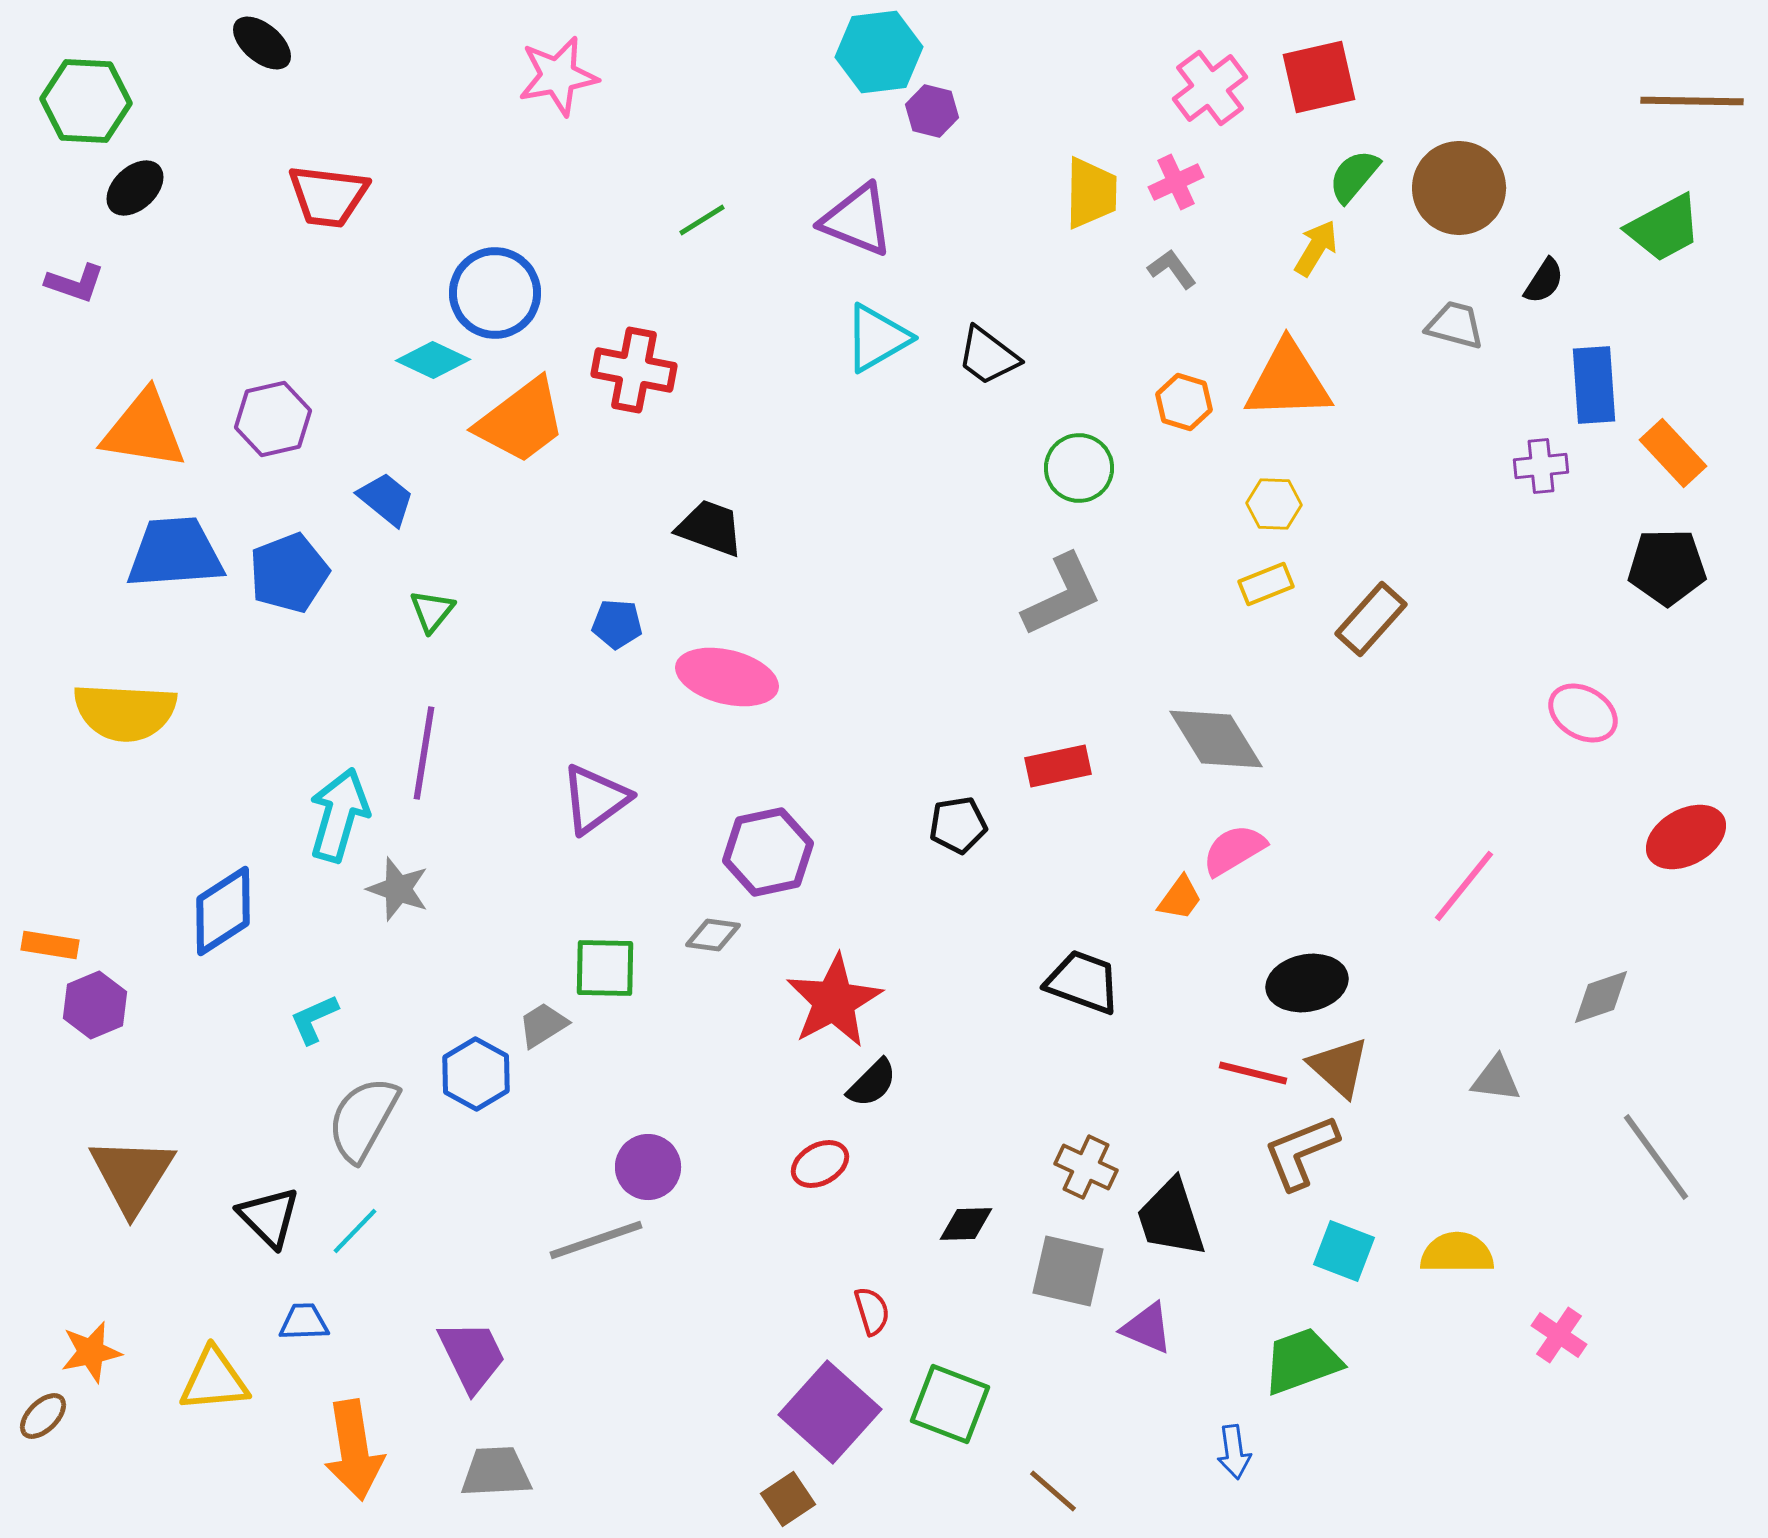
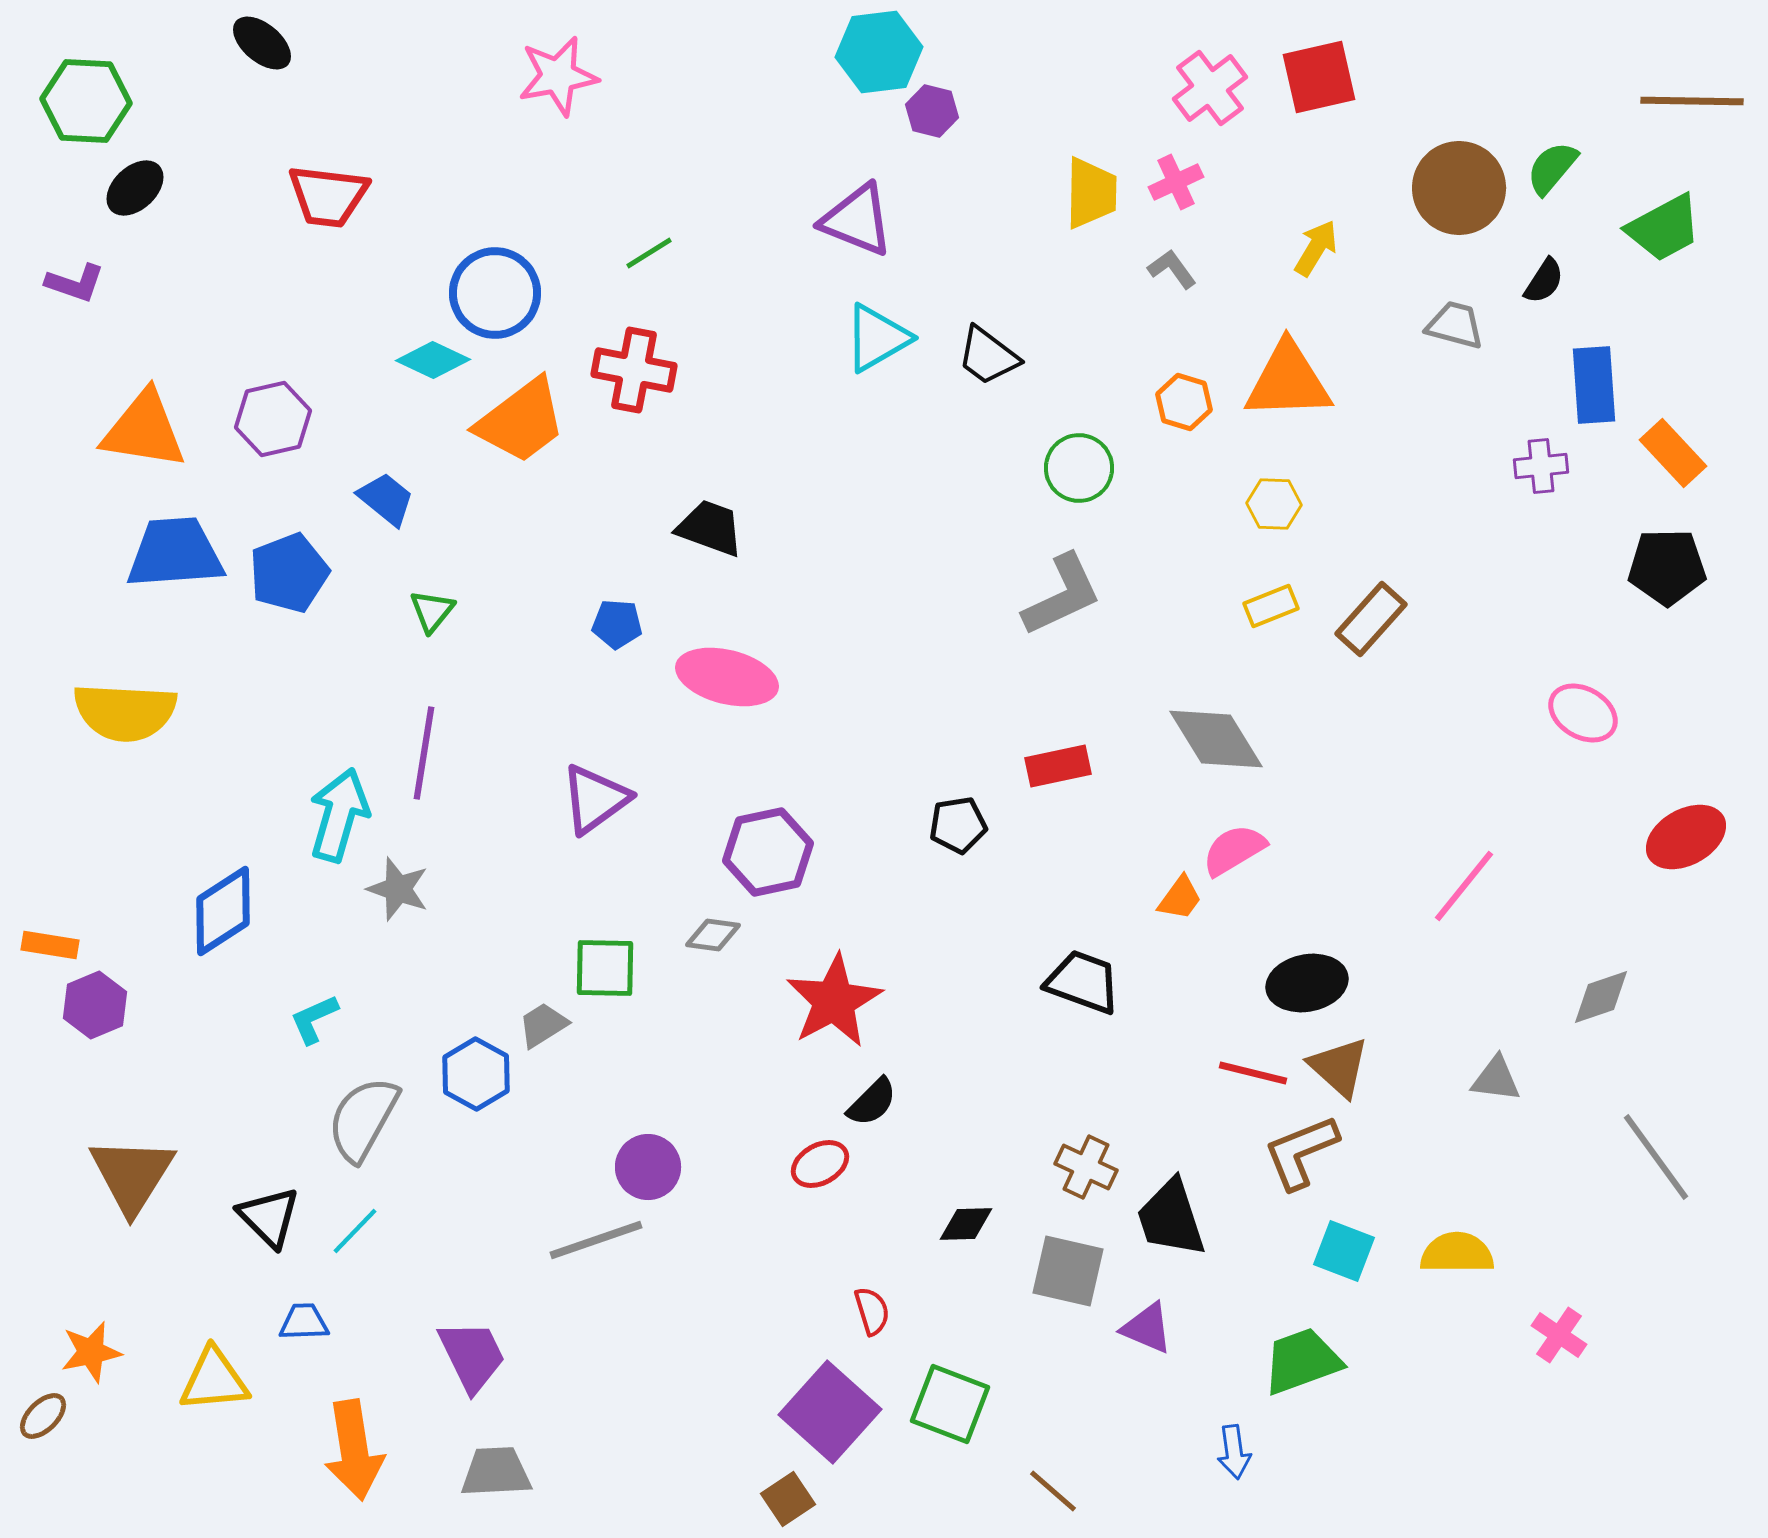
green semicircle at (1354, 176): moved 198 px right, 8 px up
green line at (702, 220): moved 53 px left, 33 px down
yellow rectangle at (1266, 584): moved 5 px right, 22 px down
black semicircle at (872, 1083): moved 19 px down
